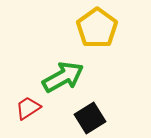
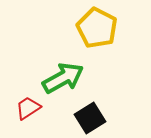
yellow pentagon: rotated 9 degrees counterclockwise
green arrow: moved 1 px down
